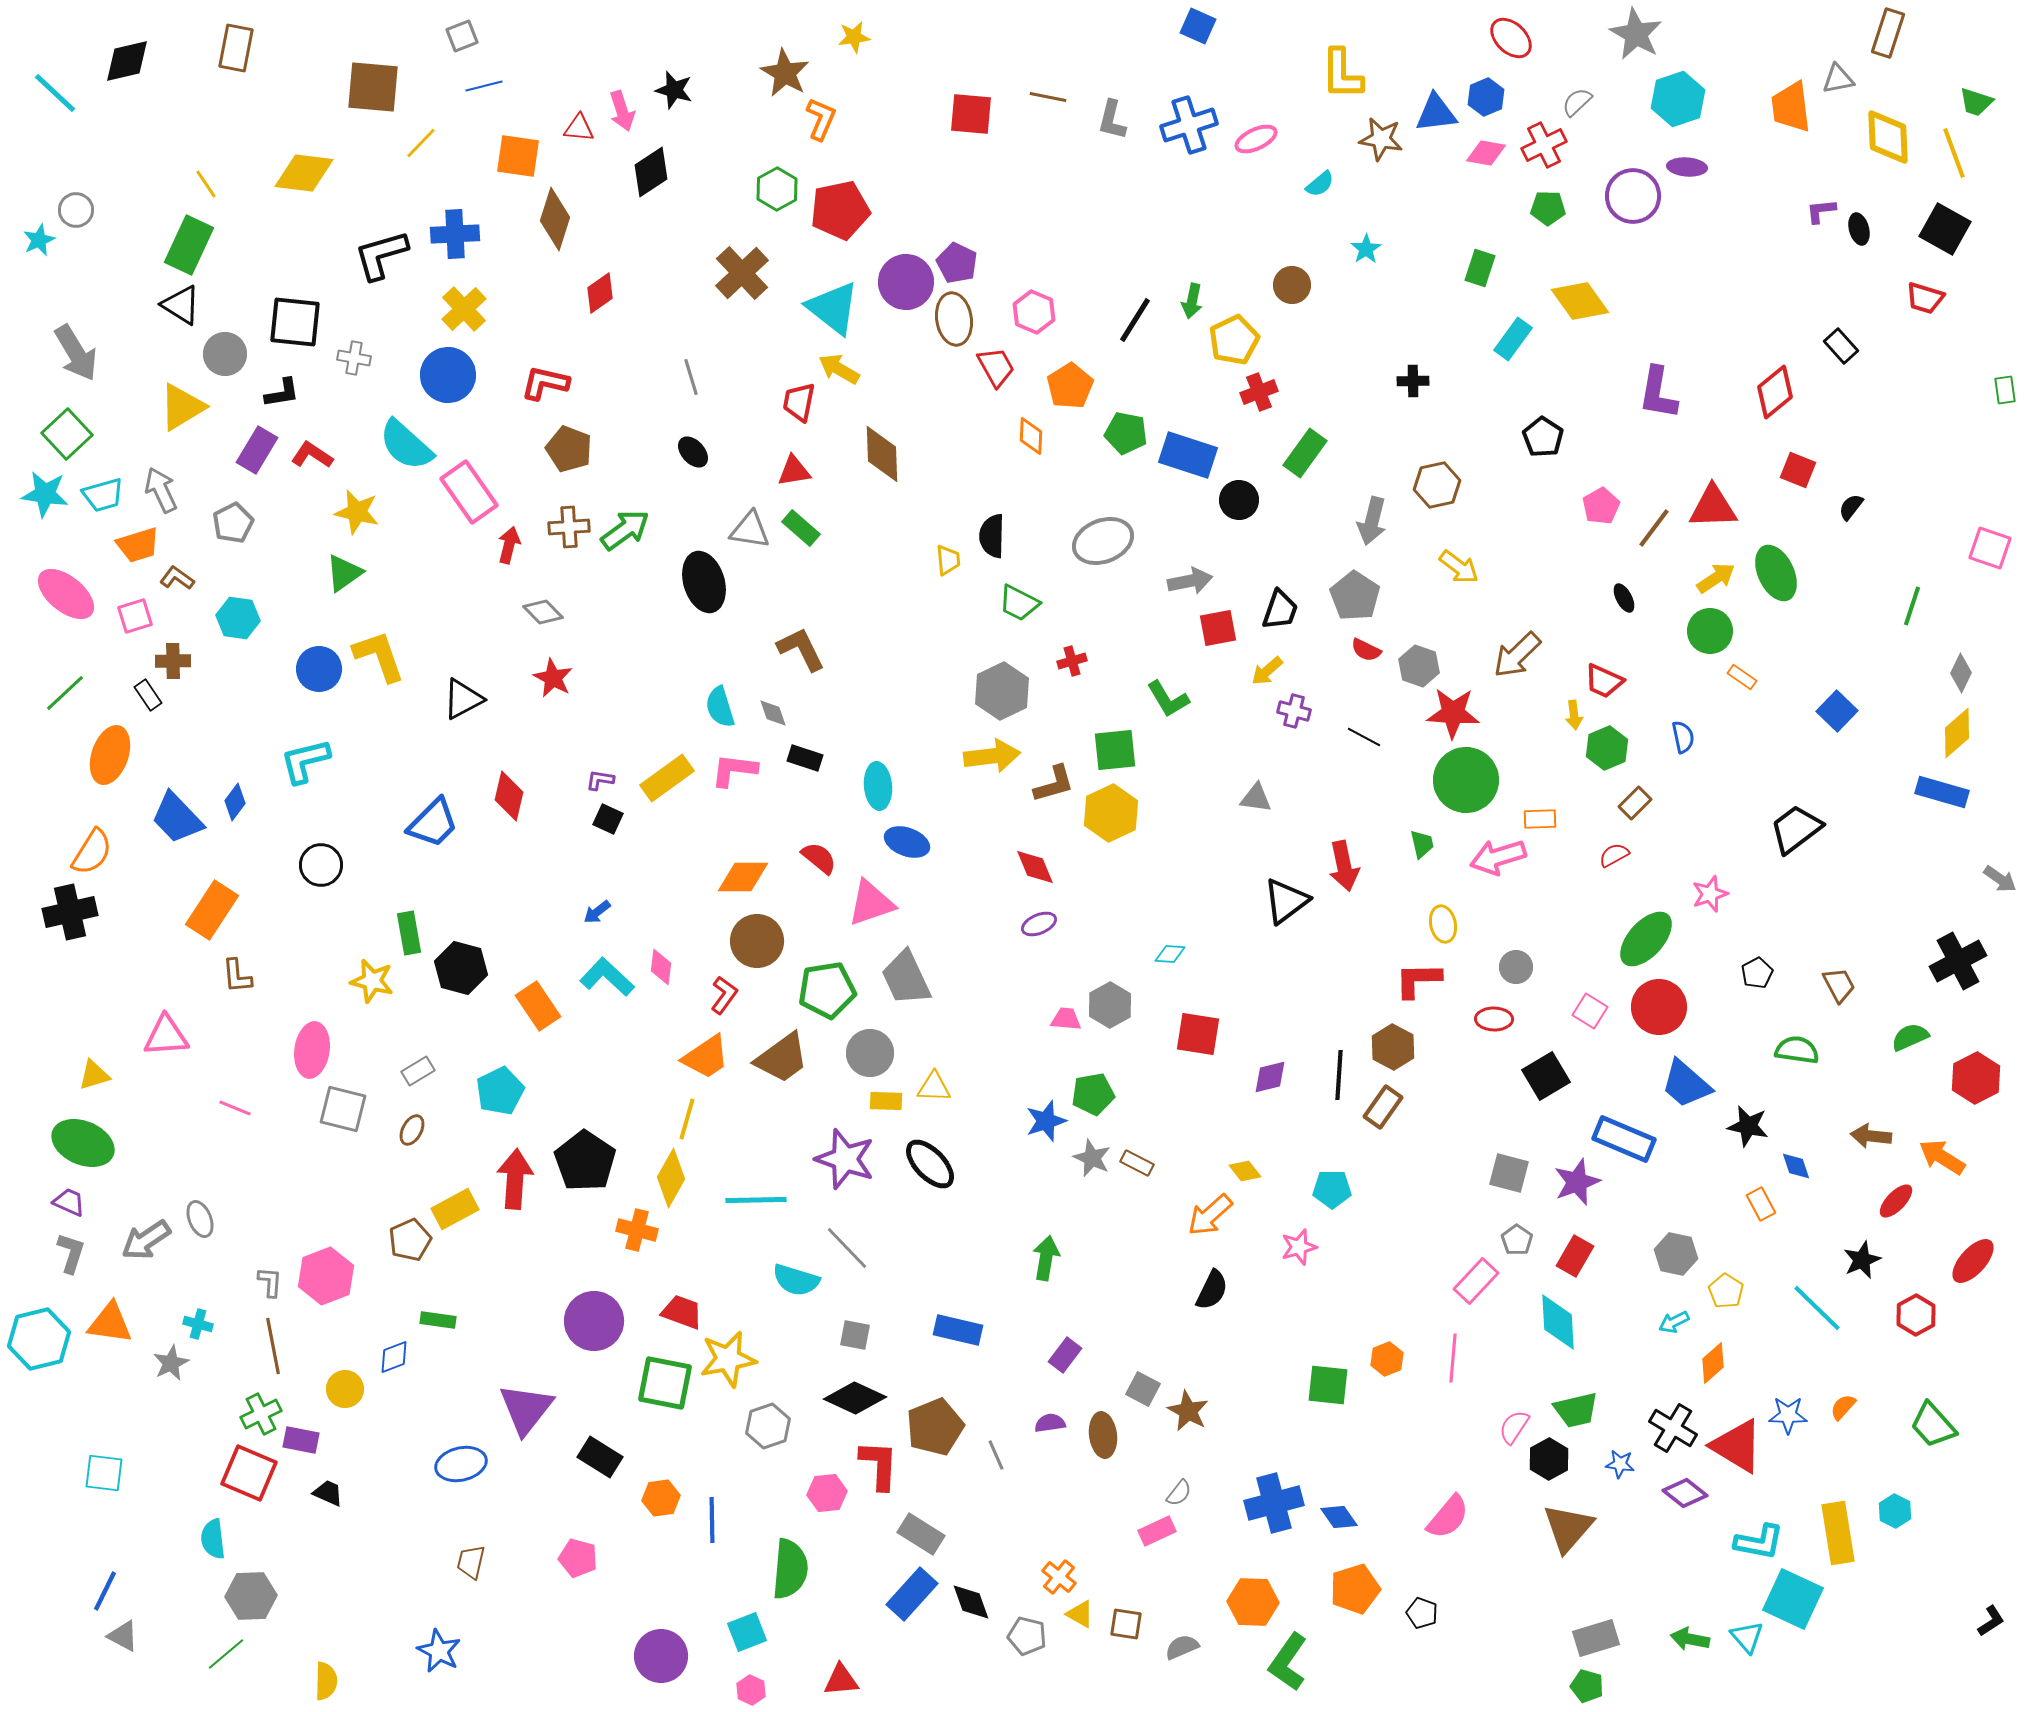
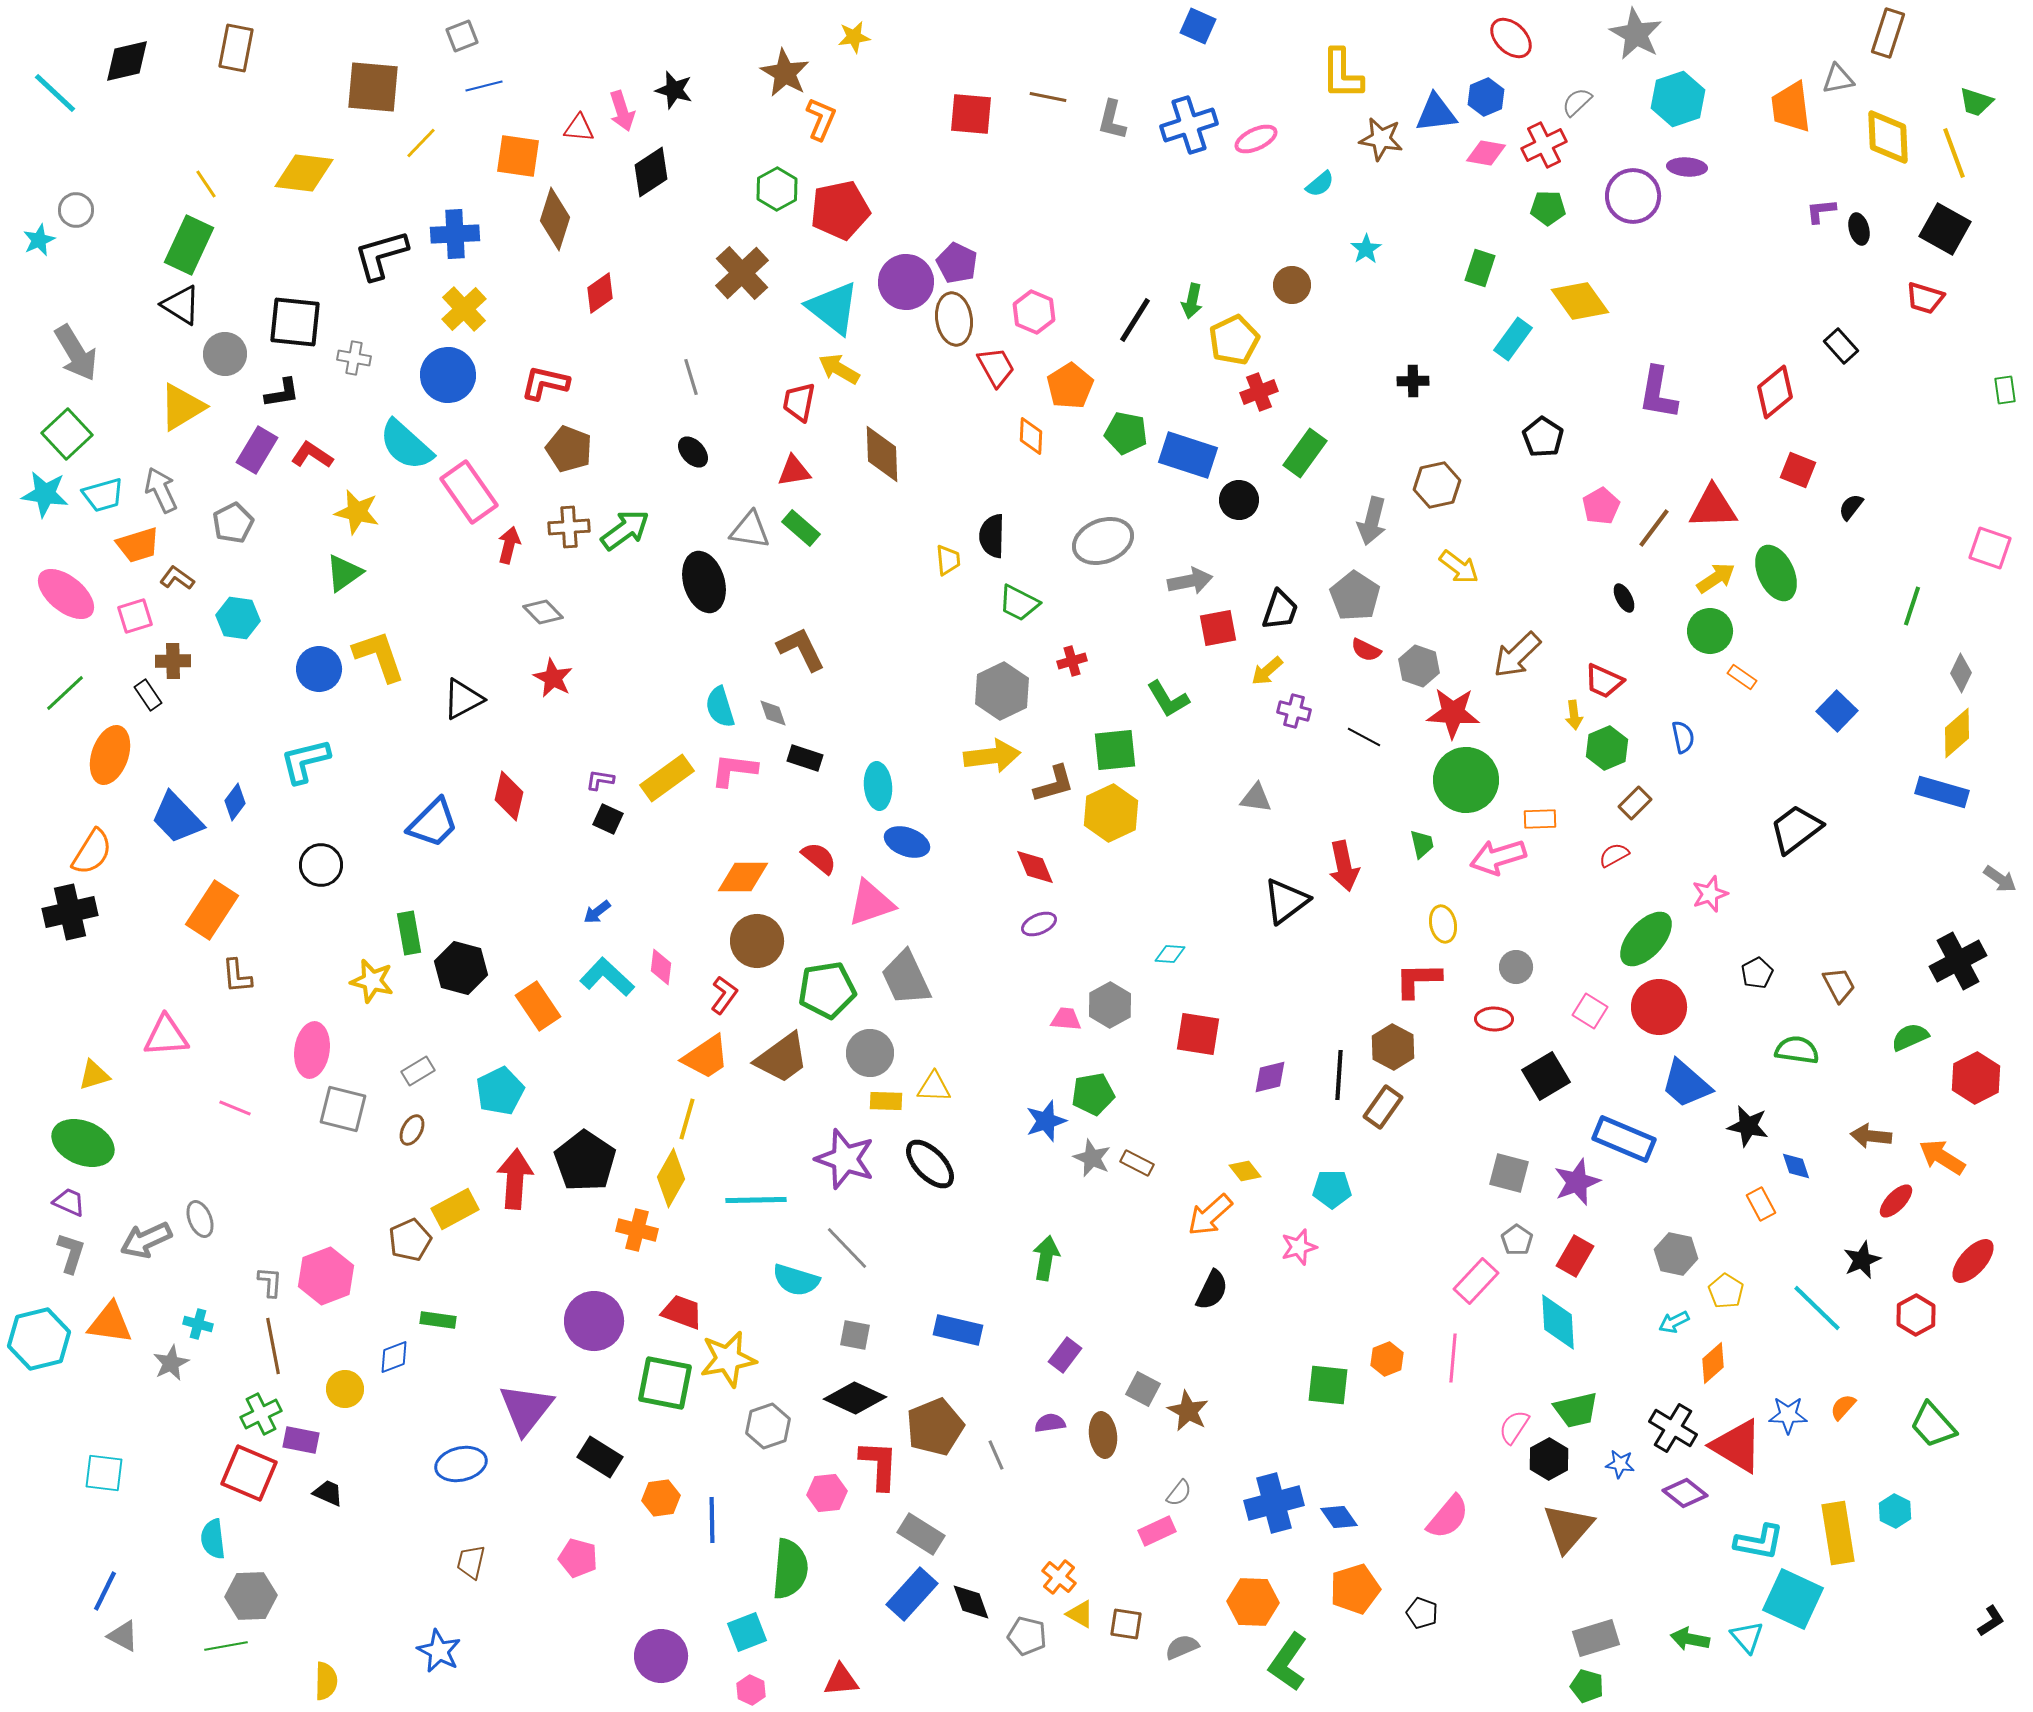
gray arrow at (146, 1240): rotated 9 degrees clockwise
green line at (226, 1654): moved 8 px up; rotated 30 degrees clockwise
